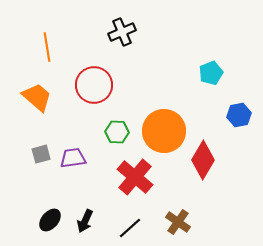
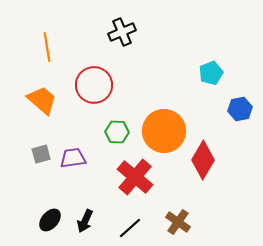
orange trapezoid: moved 5 px right, 3 px down
blue hexagon: moved 1 px right, 6 px up
